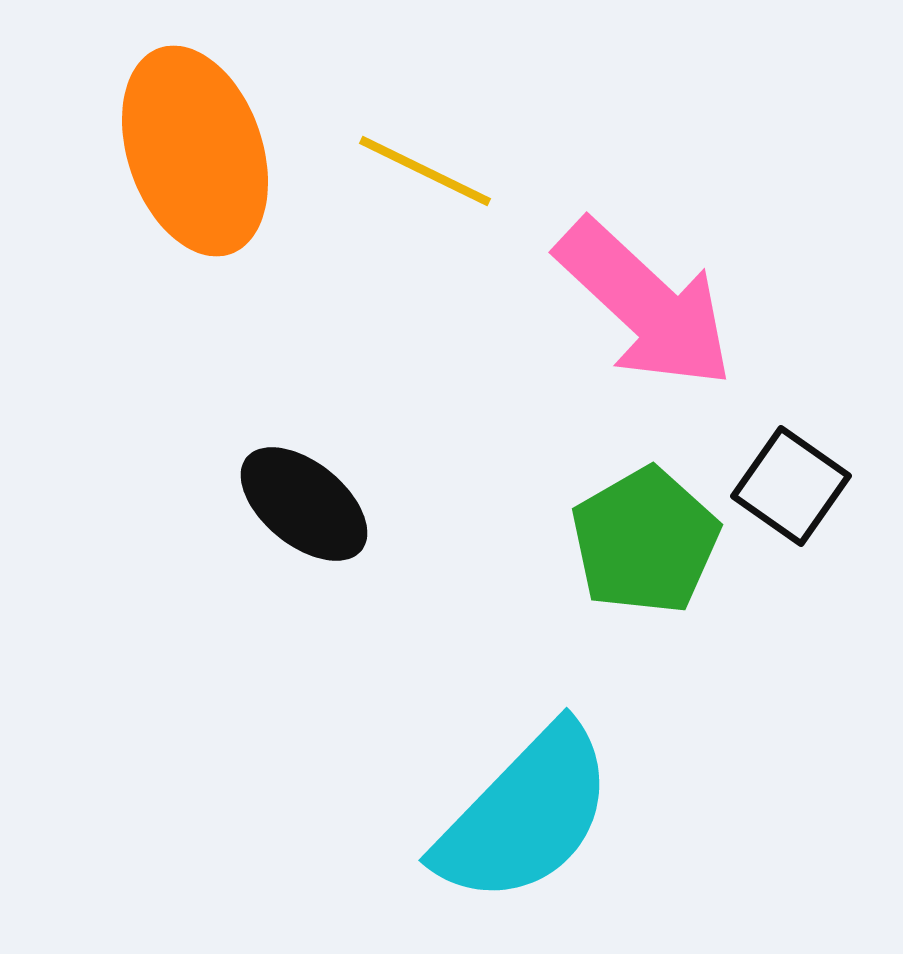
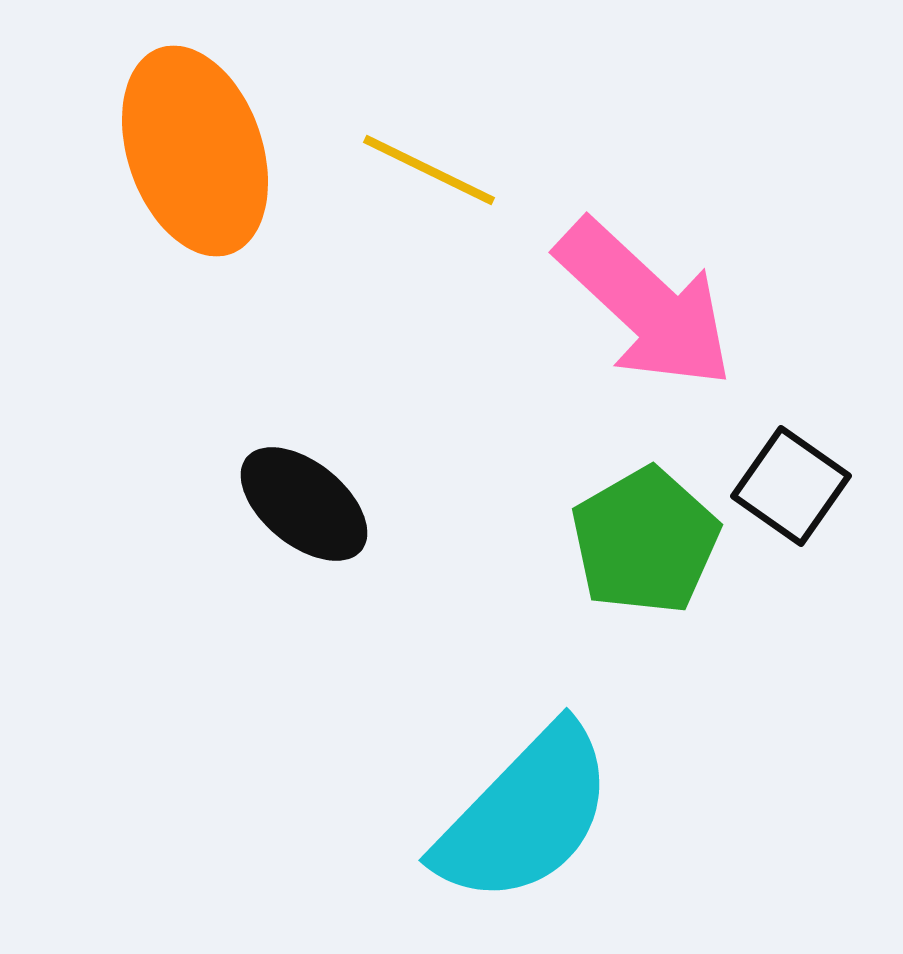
yellow line: moved 4 px right, 1 px up
